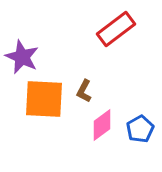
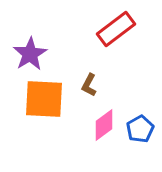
purple star: moved 8 px right, 3 px up; rotated 16 degrees clockwise
brown L-shape: moved 5 px right, 6 px up
pink diamond: moved 2 px right
